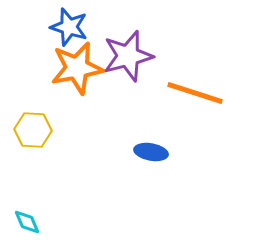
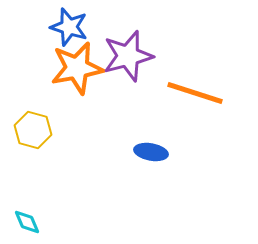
yellow hexagon: rotated 12 degrees clockwise
